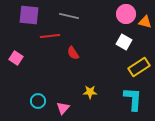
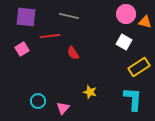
purple square: moved 3 px left, 2 px down
pink square: moved 6 px right, 9 px up; rotated 24 degrees clockwise
yellow star: rotated 16 degrees clockwise
